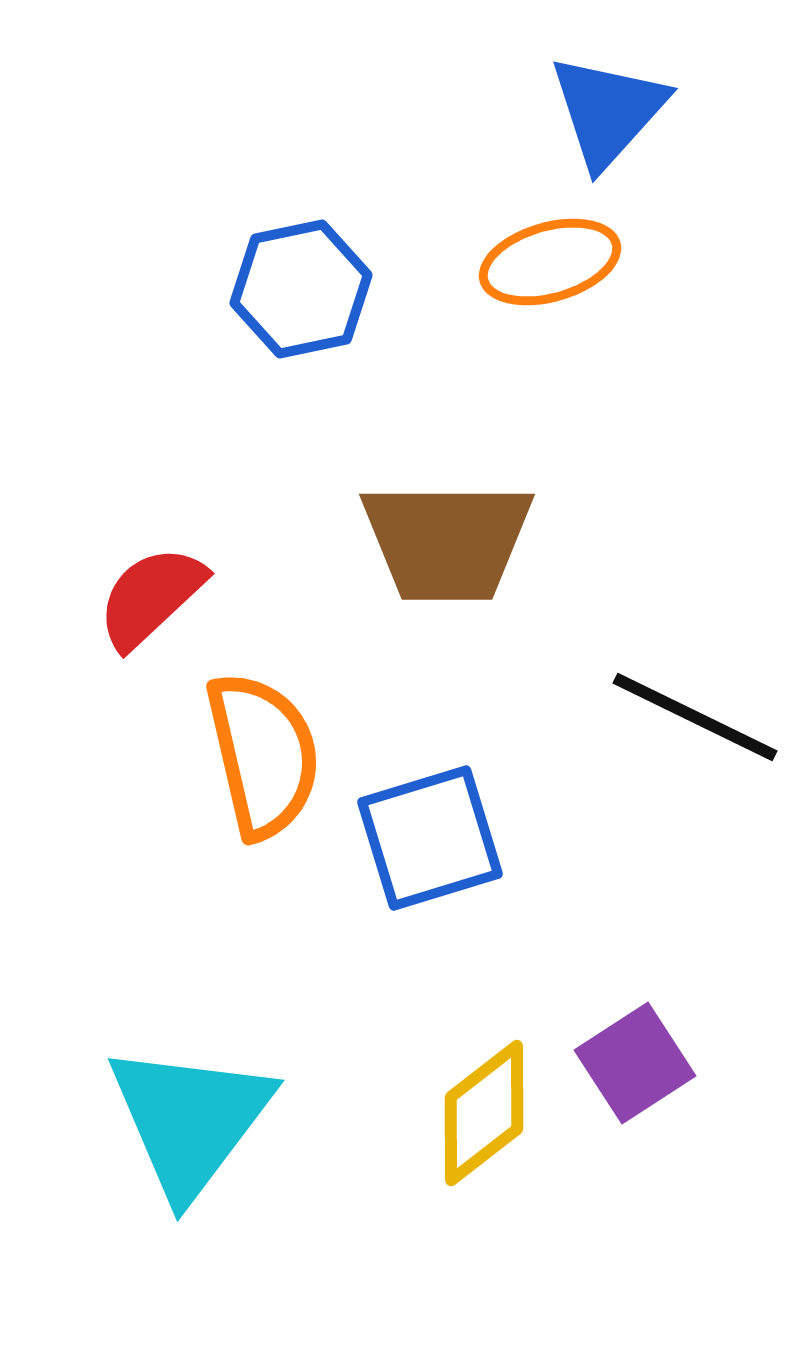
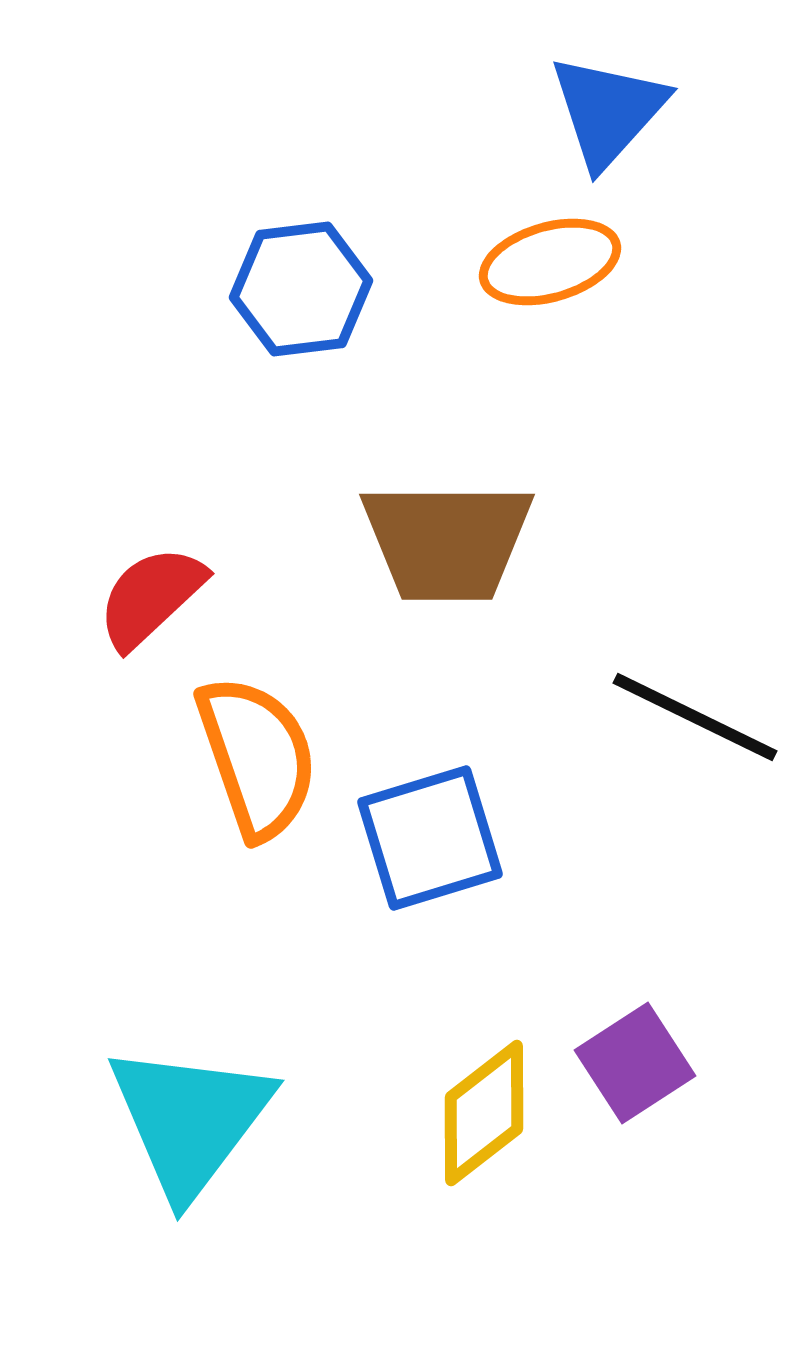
blue hexagon: rotated 5 degrees clockwise
orange semicircle: moved 6 px left, 2 px down; rotated 6 degrees counterclockwise
